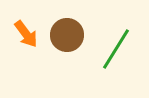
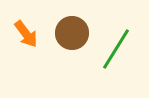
brown circle: moved 5 px right, 2 px up
